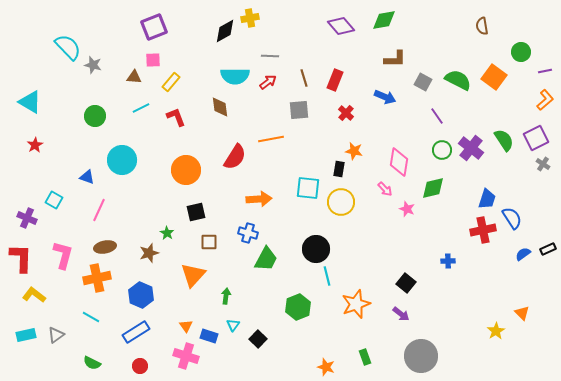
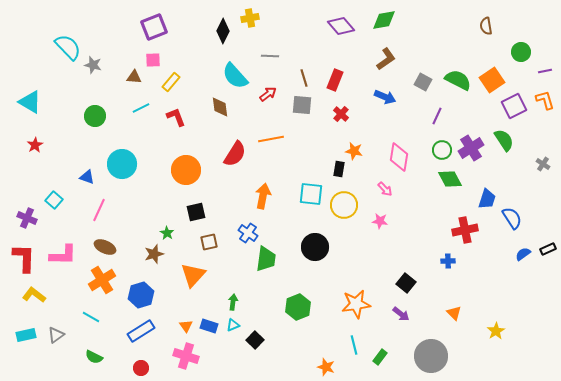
brown semicircle at (482, 26): moved 4 px right
black diamond at (225, 31): moved 2 px left; rotated 35 degrees counterclockwise
brown L-shape at (395, 59): moved 9 px left; rotated 35 degrees counterclockwise
cyan semicircle at (235, 76): rotated 48 degrees clockwise
orange square at (494, 77): moved 2 px left, 3 px down; rotated 20 degrees clockwise
red arrow at (268, 82): moved 12 px down
orange L-shape at (545, 100): rotated 65 degrees counterclockwise
gray square at (299, 110): moved 3 px right, 5 px up; rotated 10 degrees clockwise
red cross at (346, 113): moved 5 px left, 1 px down
purple line at (437, 116): rotated 60 degrees clockwise
purple square at (536, 138): moved 22 px left, 32 px up
purple cross at (471, 148): rotated 20 degrees clockwise
red semicircle at (235, 157): moved 3 px up
cyan circle at (122, 160): moved 4 px down
pink diamond at (399, 162): moved 5 px up
cyan square at (308, 188): moved 3 px right, 6 px down
green diamond at (433, 188): moved 17 px right, 9 px up; rotated 75 degrees clockwise
orange arrow at (259, 199): moved 4 px right, 3 px up; rotated 75 degrees counterclockwise
cyan square at (54, 200): rotated 12 degrees clockwise
yellow circle at (341, 202): moved 3 px right, 3 px down
pink star at (407, 209): moved 27 px left, 12 px down; rotated 14 degrees counterclockwise
red cross at (483, 230): moved 18 px left
blue cross at (248, 233): rotated 18 degrees clockwise
brown square at (209, 242): rotated 12 degrees counterclockwise
brown ellipse at (105, 247): rotated 35 degrees clockwise
black circle at (316, 249): moved 1 px left, 2 px up
brown star at (149, 253): moved 5 px right, 1 px down
pink L-shape at (63, 255): rotated 76 degrees clockwise
red L-shape at (21, 258): moved 3 px right
green trapezoid at (266, 259): rotated 20 degrees counterclockwise
cyan line at (327, 276): moved 27 px right, 69 px down
orange cross at (97, 278): moved 5 px right, 2 px down; rotated 20 degrees counterclockwise
blue hexagon at (141, 295): rotated 20 degrees clockwise
green arrow at (226, 296): moved 7 px right, 6 px down
orange star at (356, 304): rotated 12 degrees clockwise
orange triangle at (522, 313): moved 68 px left
cyan triangle at (233, 325): rotated 32 degrees clockwise
blue rectangle at (136, 332): moved 5 px right, 1 px up
blue rectangle at (209, 336): moved 10 px up
black square at (258, 339): moved 3 px left, 1 px down
gray circle at (421, 356): moved 10 px right
green rectangle at (365, 357): moved 15 px right; rotated 56 degrees clockwise
green semicircle at (92, 363): moved 2 px right, 6 px up
red circle at (140, 366): moved 1 px right, 2 px down
